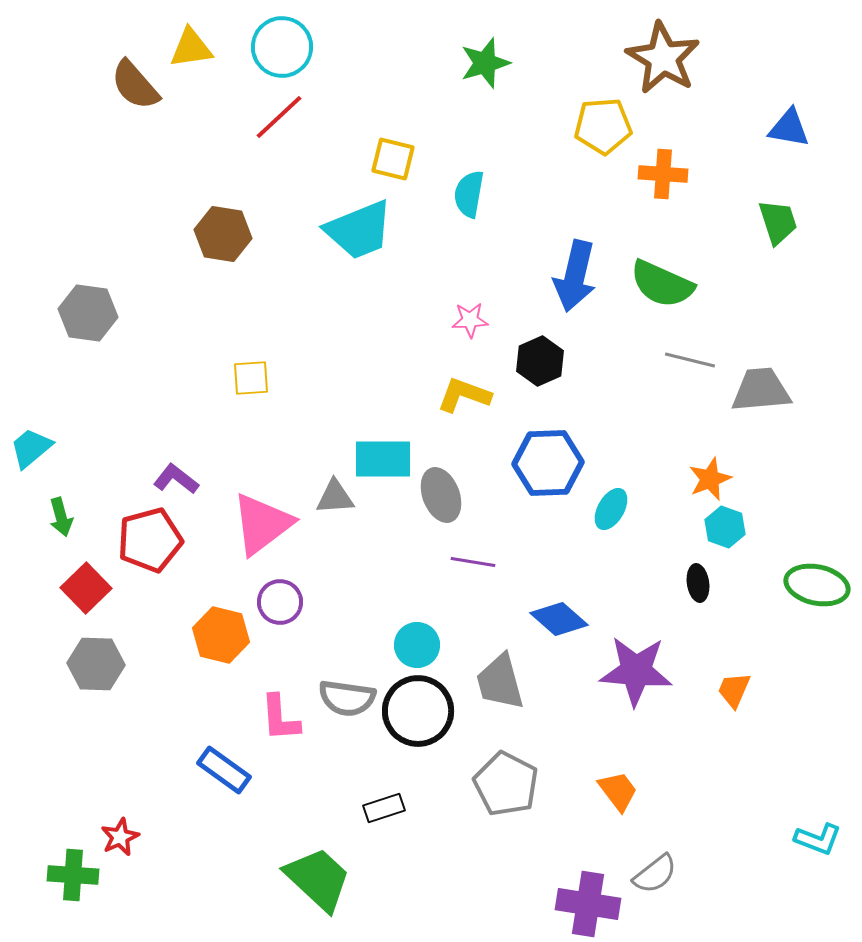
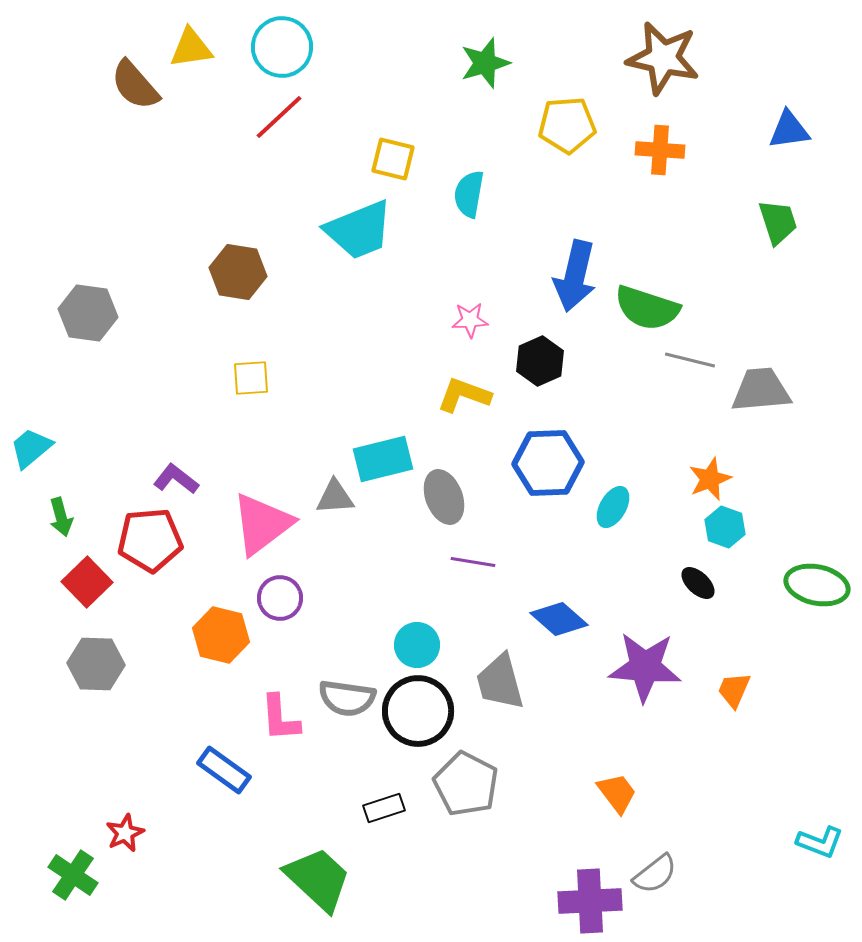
brown star at (663, 58): rotated 18 degrees counterclockwise
yellow pentagon at (603, 126): moved 36 px left, 1 px up
blue triangle at (789, 128): moved 2 px down; rotated 18 degrees counterclockwise
orange cross at (663, 174): moved 3 px left, 24 px up
brown hexagon at (223, 234): moved 15 px right, 38 px down
green semicircle at (662, 284): moved 15 px left, 24 px down; rotated 6 degrees counterclockwise
cyan rectangle at (383, 459): rotated 14 degrees counterclockwise
gray ellipse at (441, 495): moved 3 px right, 2 px down
cyan ellipse at (611, 509): moved 2 px right, 2 px up
red pentagon at (150, 540): rotated 10 degrees clockwise
black ellipse at (698, 583): rotated 39 degrees counterclockwise
red square at (86, 588): moved 1 px right, 6 px up
purple circle at (280, 602): moved 4 px up
purple star at (636, 671): moved 9 px right, 4 px up
gray pentagon at (506, 784): moved 40 px left
orange trapezoid at (618, 791): moved 1 px left, 2 px down
red star at (120, 837): moved 5 px right, 4 px up
cyan L-shape at (818, 839): moved 2 px right, 3 px down
green cross at (73, 875): rotated 30 degrees clockwise
purple cross at (588, 904): moved 2 px right, 3 px up; rotated 12 degrees counterclockwise
